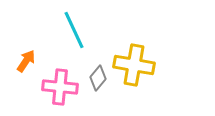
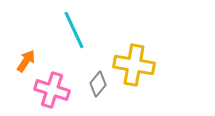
gray diamond: moved 6 px down
pink cross: moved 8 px left, 3 px down; rotated 12 degrees clockwise
